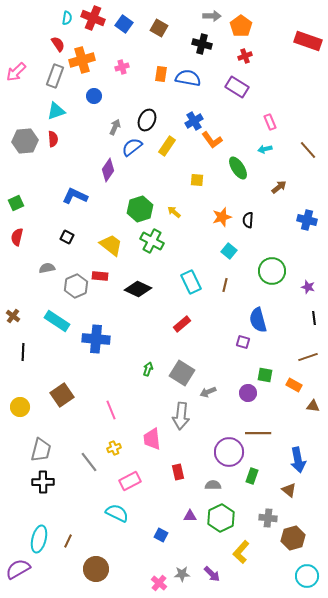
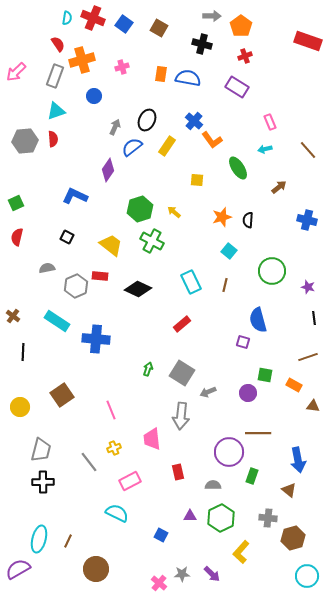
blue cross at (194, 121): rotated 18 degrees counterclockwise
